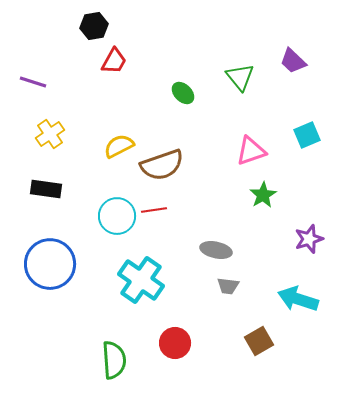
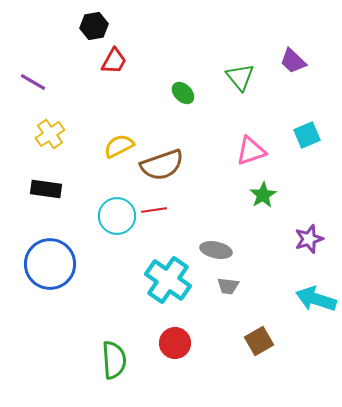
purple line: rotated 12 degrees clockwise
cyan cross: moved 27 px right
cyan arrow: moved 18 px right
